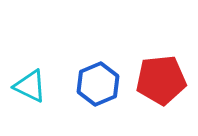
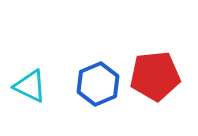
red pentagon: moved 6 px left, 4 px up
